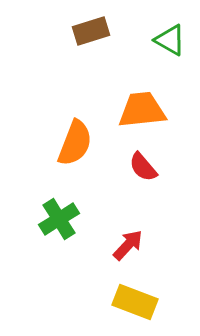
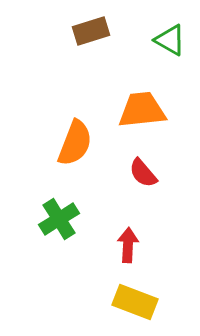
red semicircle: moved 6 px down
red arrow: rotated 40 degrees counterclockwise
